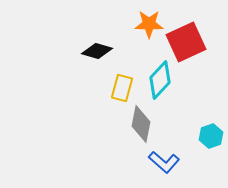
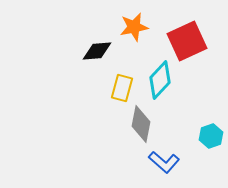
orange star: moved 15 px left, 3 px down; rotated 12 degrees counterclockwise
red square: moved 1 px right, 1 px up
black diamond: rotated 20 degrees counterclockwise
